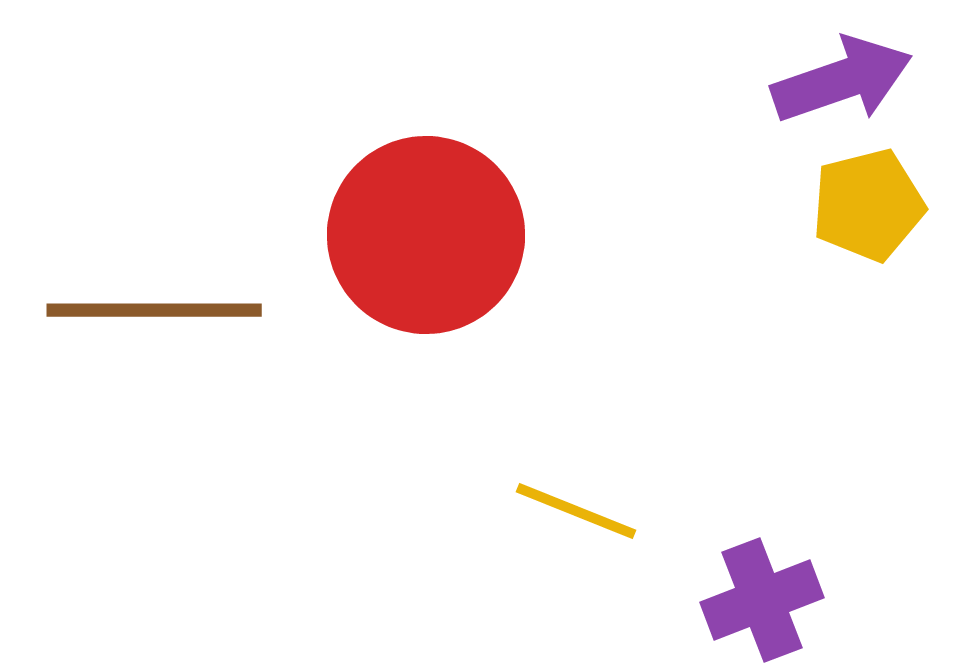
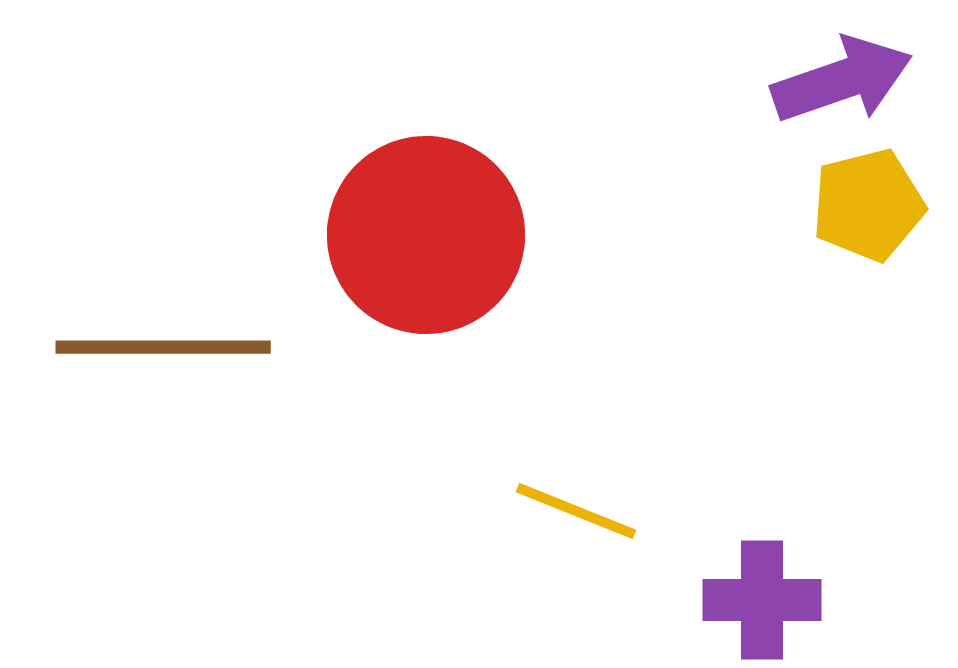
brown line: moved 9 px right, 37 px down
purple cross: rotated 21 degrees clockwise
